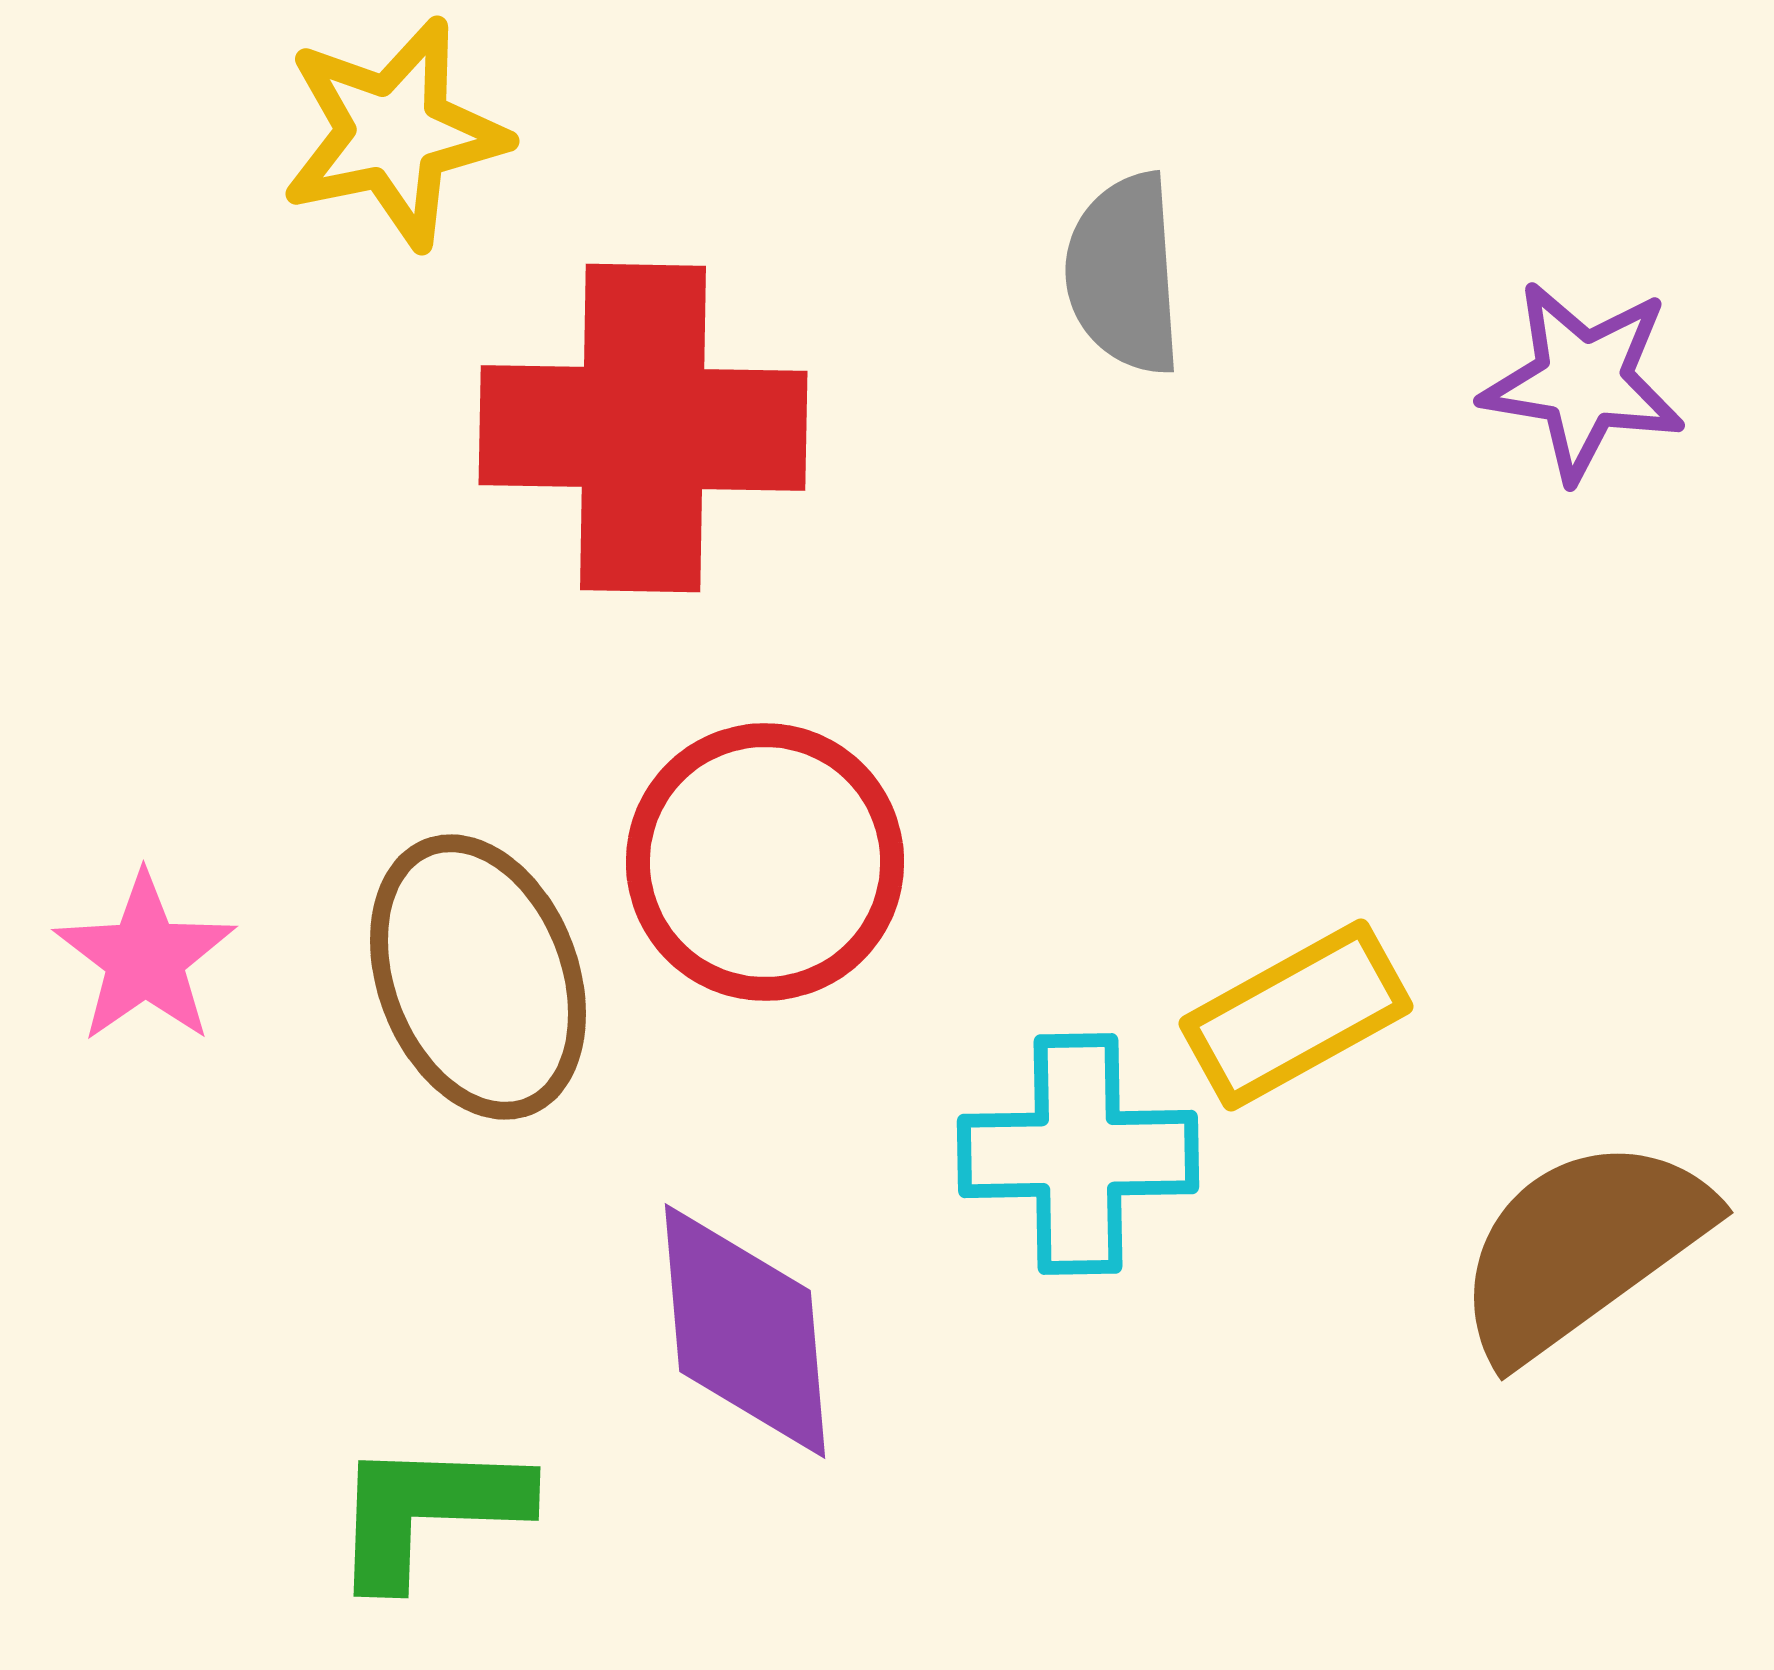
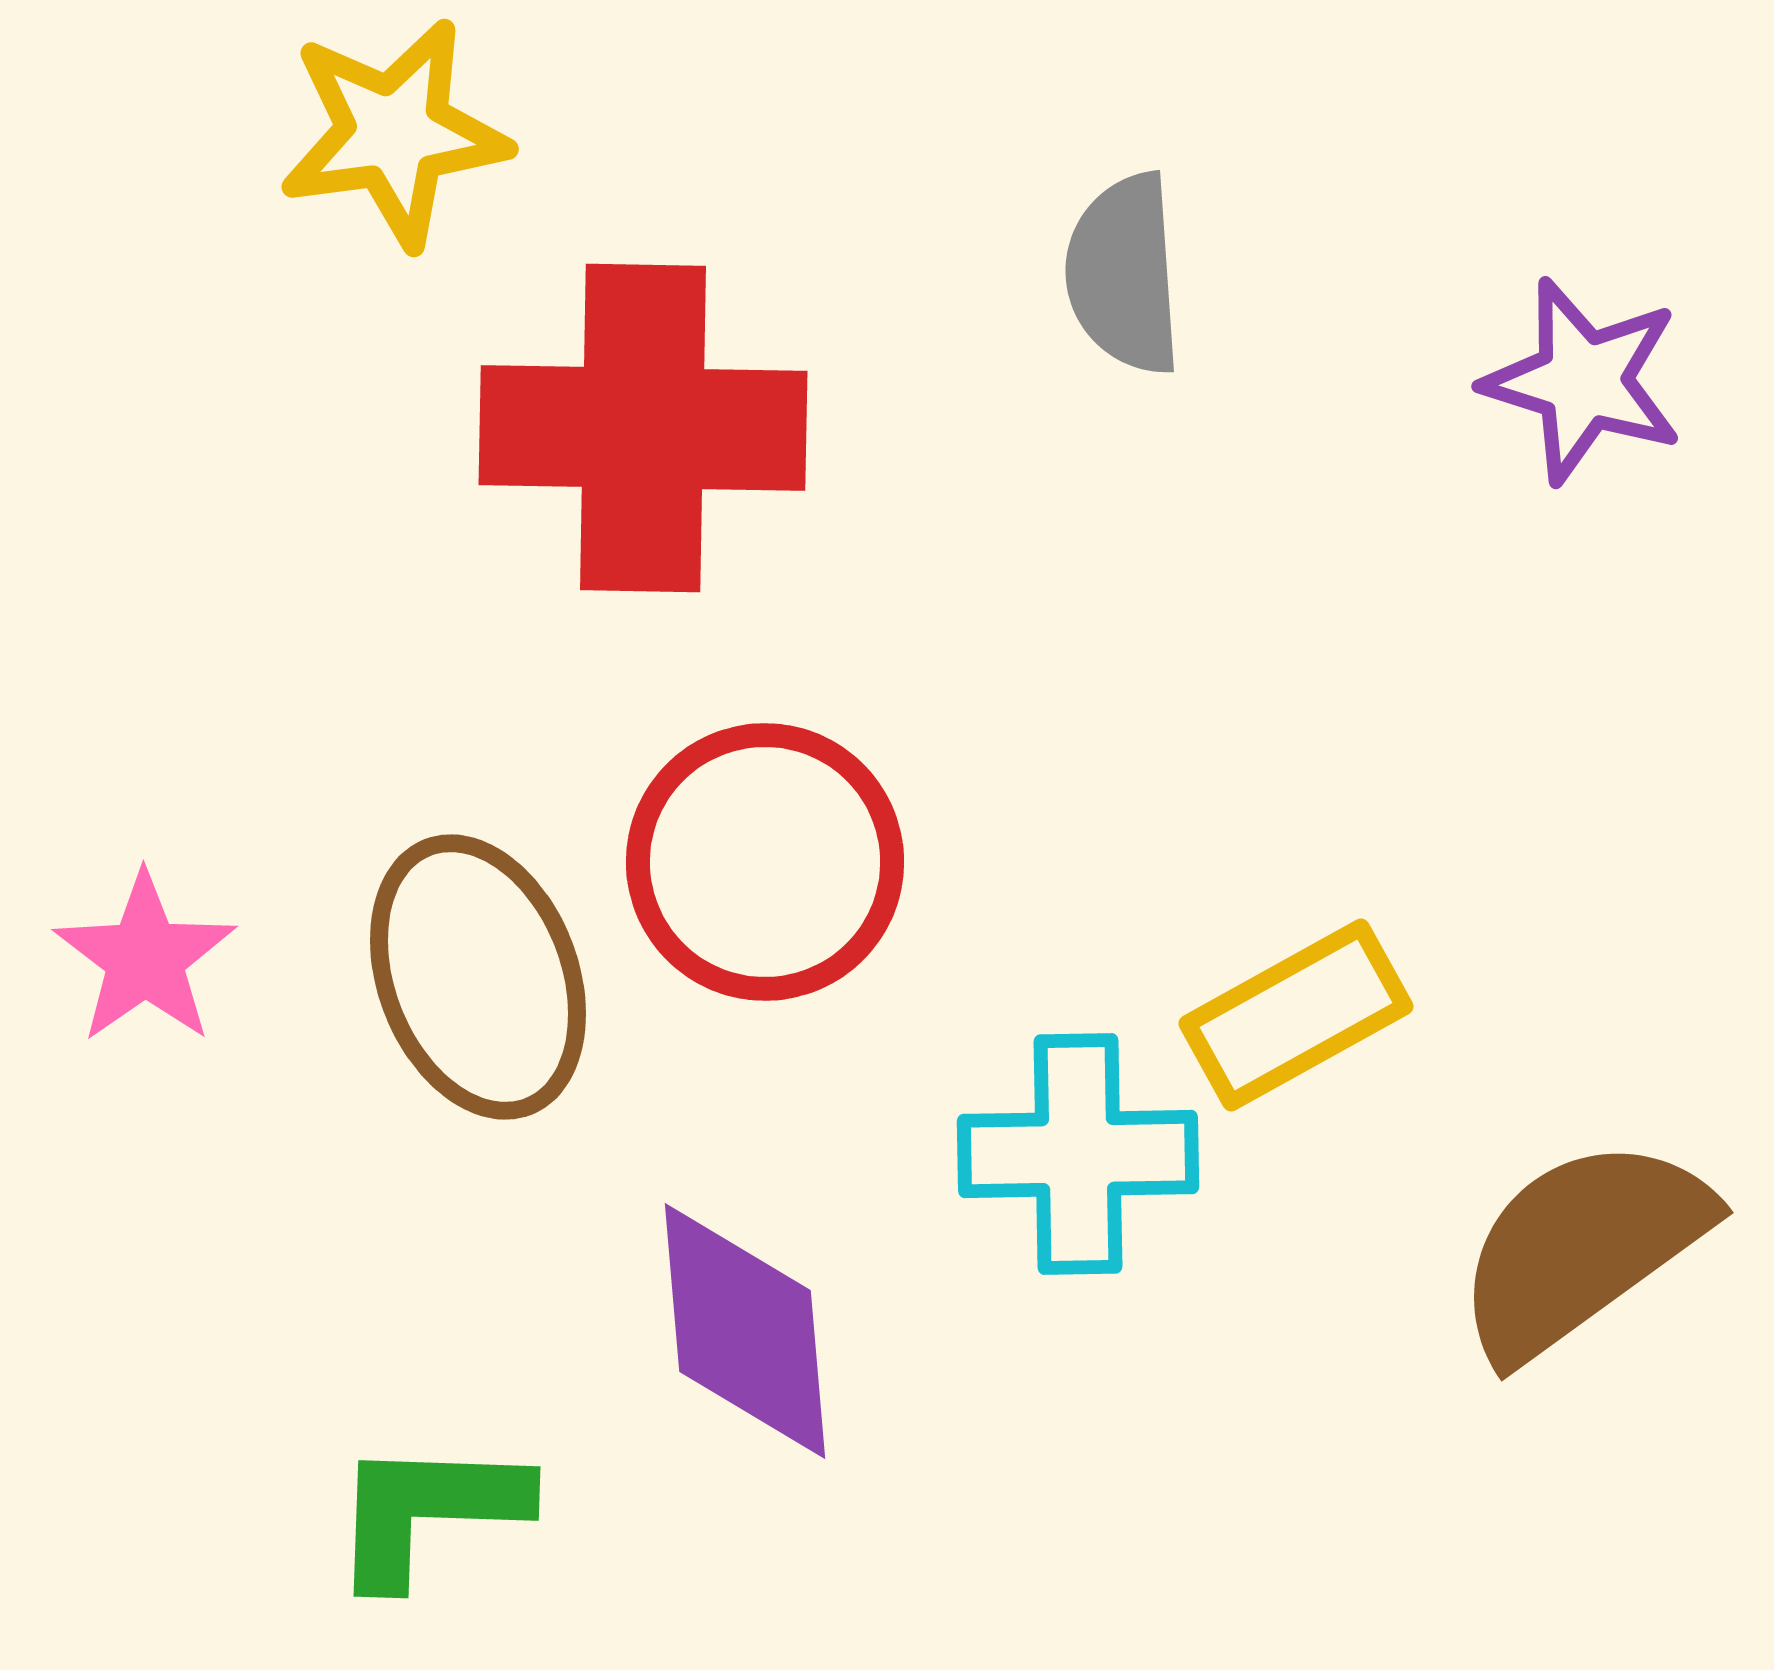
yellow star: rotated 4 degrees clockwise
purple star: rotated 8 degrees clockwise
